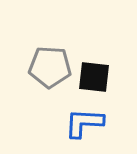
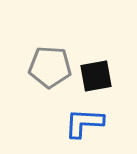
black square: moved 2 px right, 1 px up; rotated 16 degrees counterclockwise
